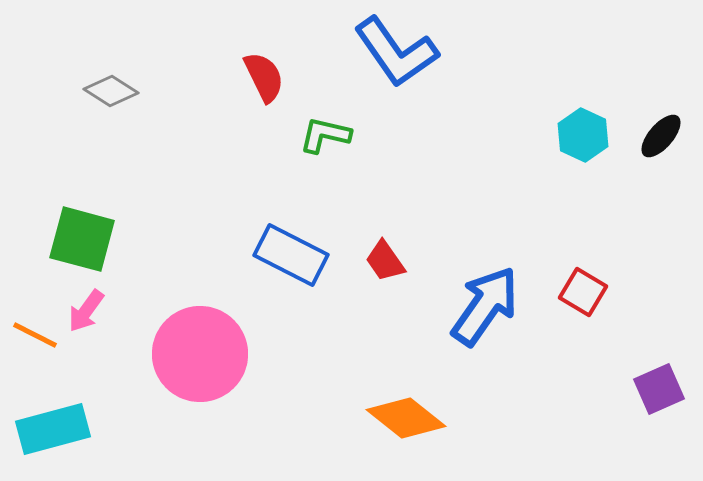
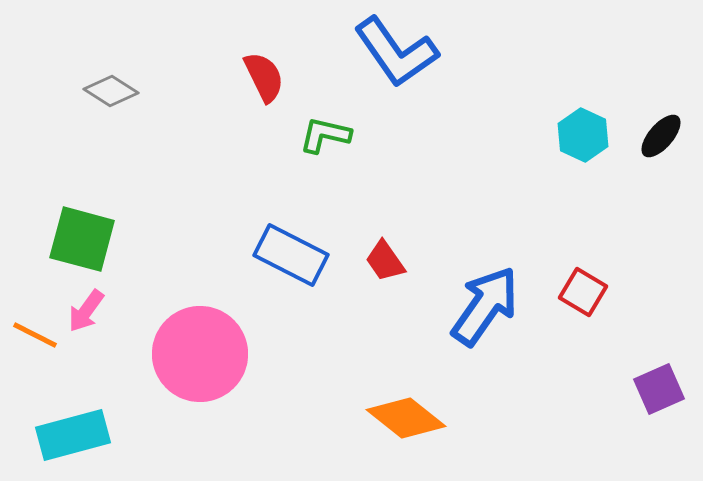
cyan rectangle: moved 20 px right, 6 px down
